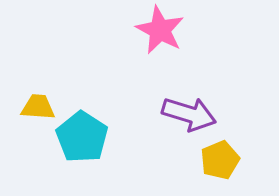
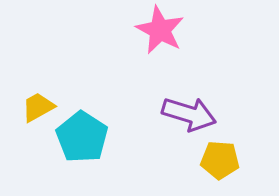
yellow trapezoid: rotated 33 degrees counterclockwise
yellow pentagon: rotated 27 degrees clockwise
